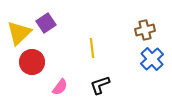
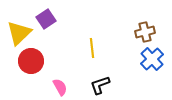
purple square: moved 4 px up
brown cross: moved 2 px down
red circle: moved 1 px left, 1 px up
pink semicircle: rotated 66 degrees counterclockwise
